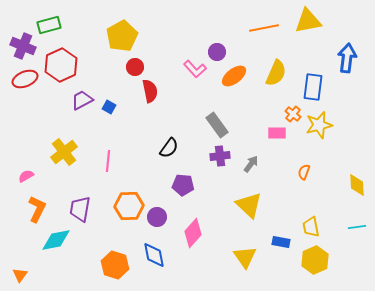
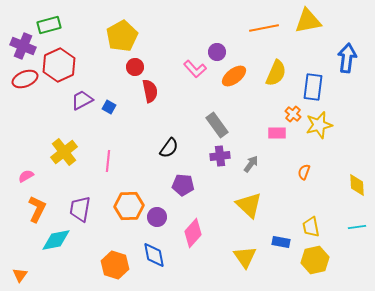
red hexagon at (61, 65): moved 2 px left
yellow hexagon at (315, 260): rotated 12 degrees clockwise
